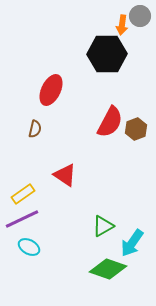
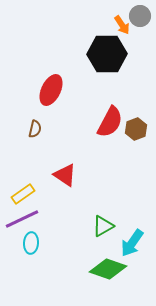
orange arrow: rotated 42 degrees counterclockwise
cyan ellipse: moved 2 px right, 4 px up; rotated 65 degrees clockwise
